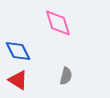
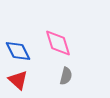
pink diamond: moved 20 px down
red triangle: rotated 10 degrees clockwise
